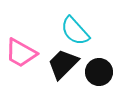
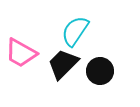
cyan semicircle: rotated 76 degrees clockwise
black circle: moved 1 px right, 1 px up
